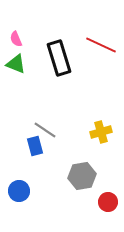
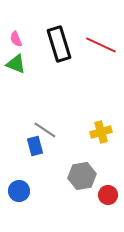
black rectangle: moved 14 px up
red circle: moved 7 px up
